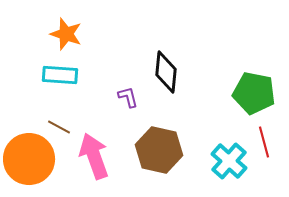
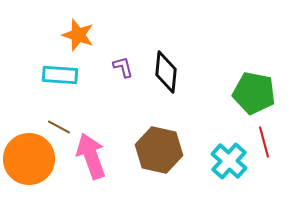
orange star: moved 12 px right, 1 px down
purple L-shape: moved 5 px left, 30 px up
pink arrow: moved 3 px left
